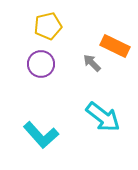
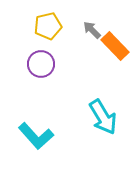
orange rectangle: rotated 20 degrees clockwise
gray arrow: moved 33 px up
cyan arrow: rotated 21 degrees clockwise
cyan L-shape: moved 5 px left, 1 px down
